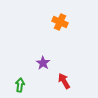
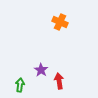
purple star: moved 2 px left, 7 px down
red arrow: moved 5 px left; rotated 21 degrees clockwise
